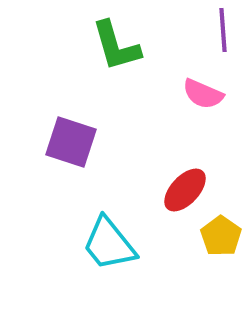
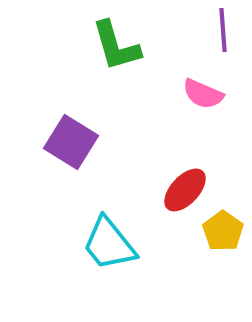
purple square: rotated 14 degrees clockwise
yellow pentagon: moved 2 px right, 5 px up
